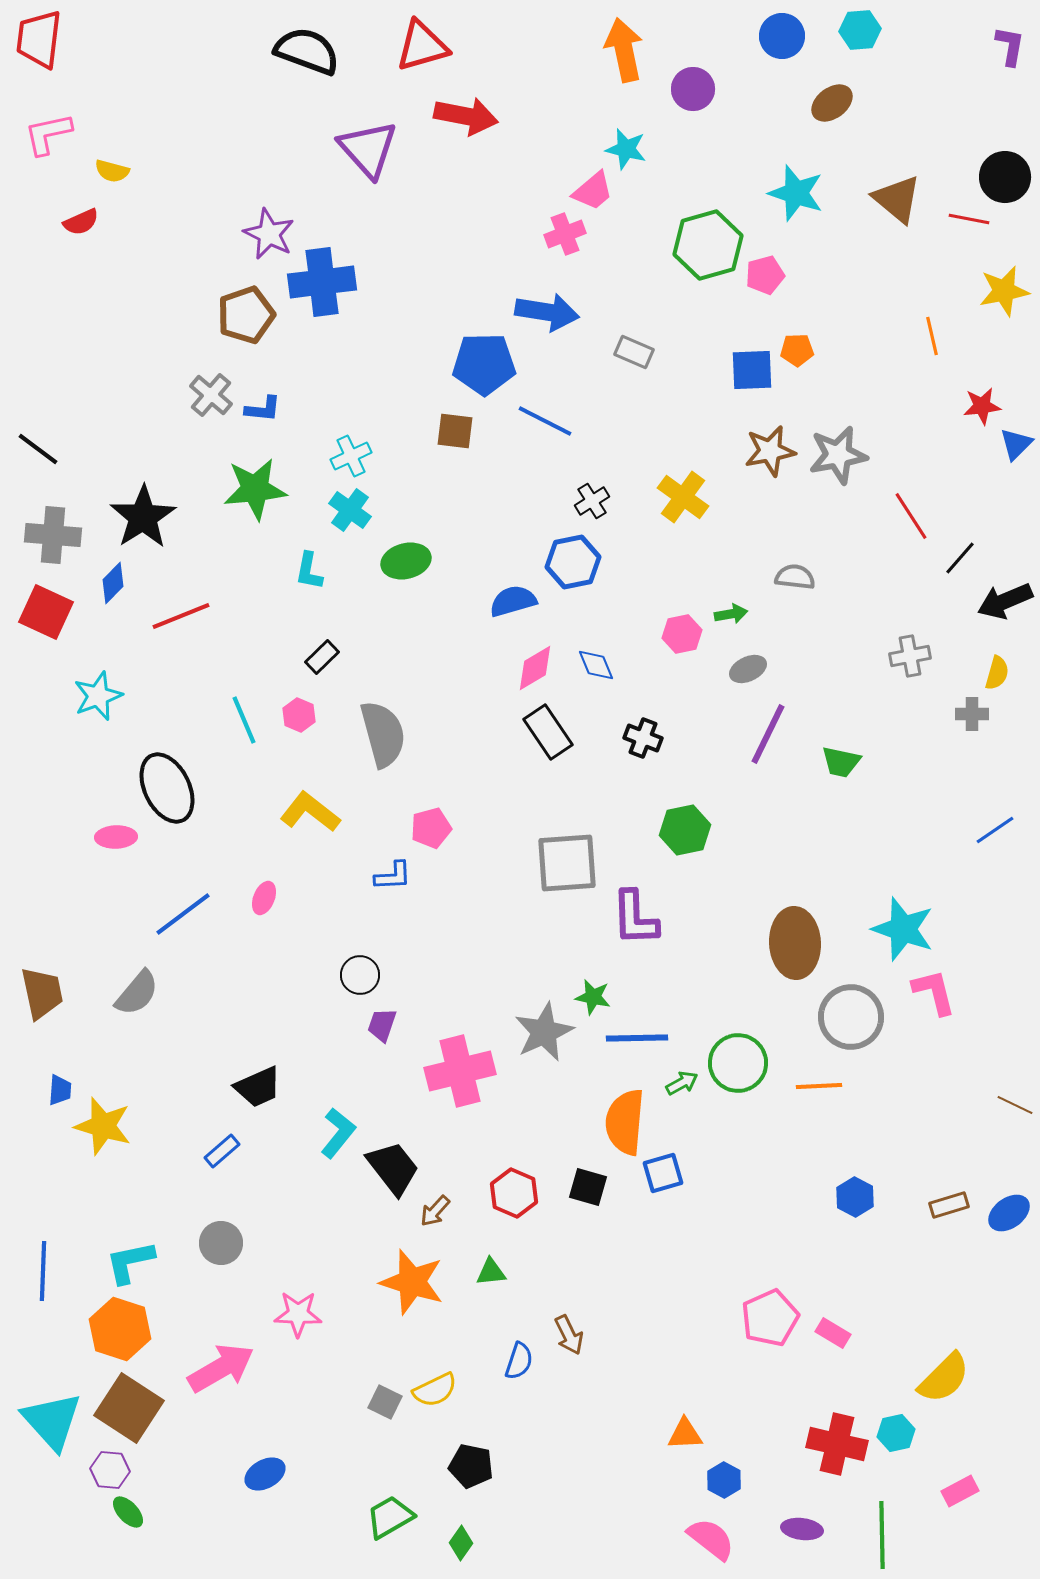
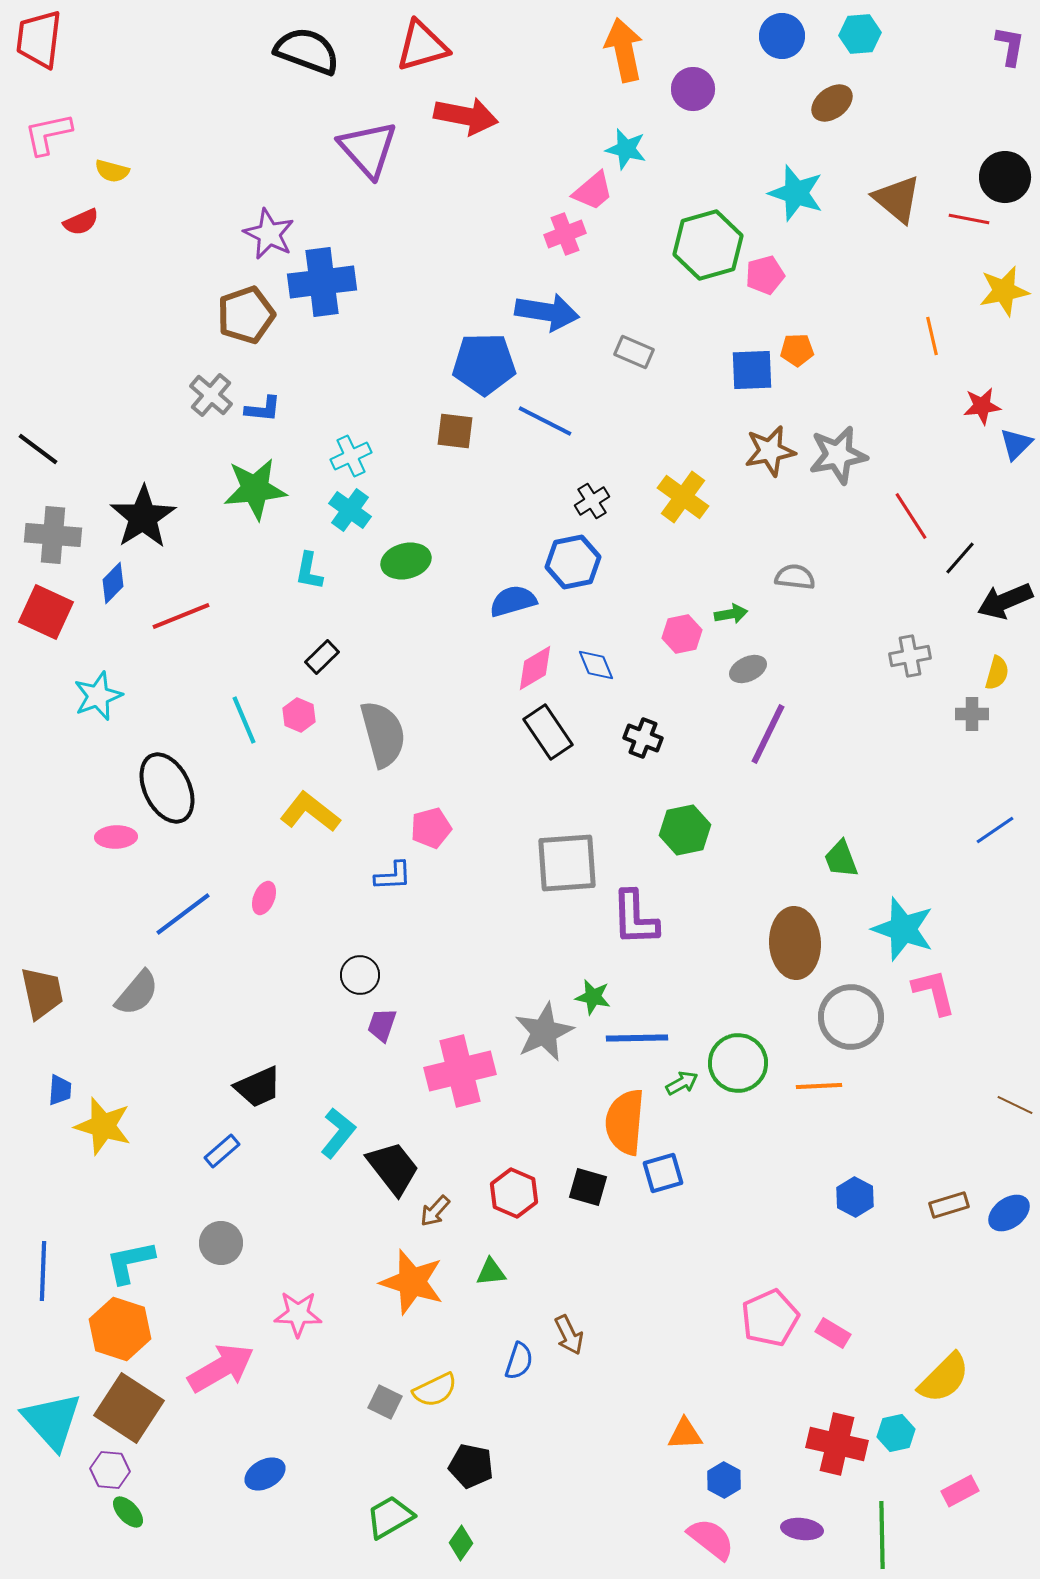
cyan hexagon at (860, 30): moved 4 px down
green trapezoid at (841, 762): moved 97 px down; rotated 57 degrees clockwise
